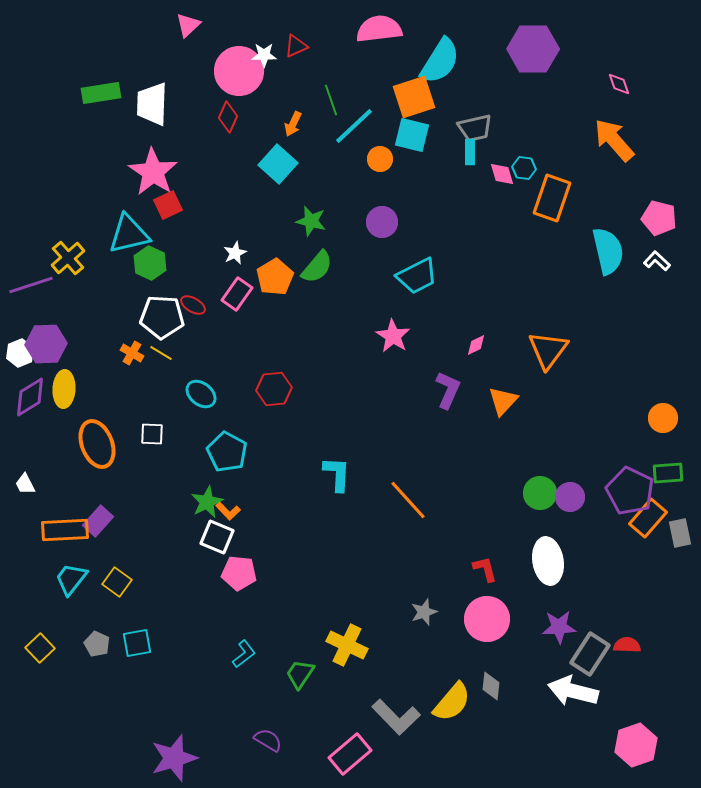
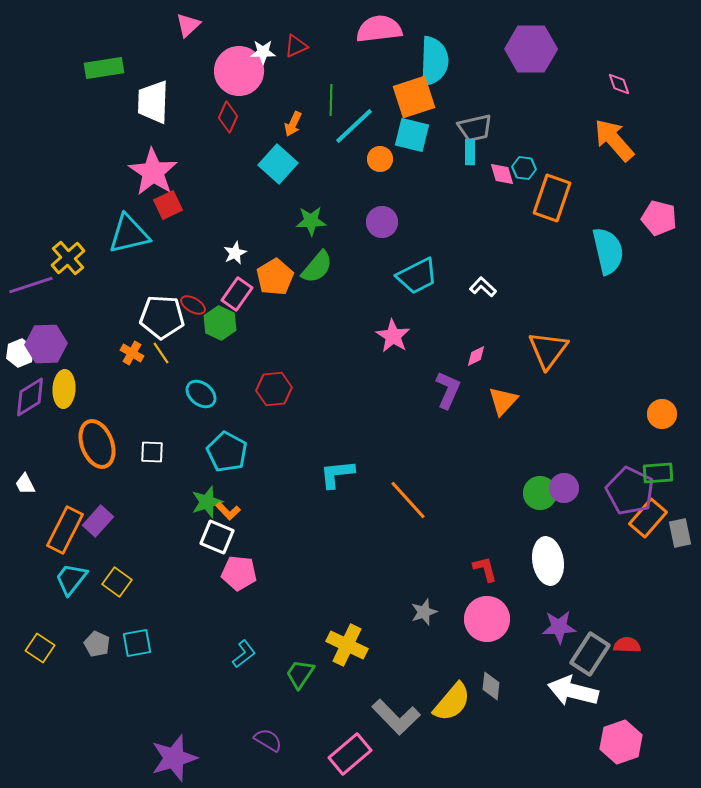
purple hexagon at (533, 49): moved 2 px left
white star at (264, 55): moved 1 px left, 3 px up
cyan semicircle at (440, 61): moved 6 px left; rotated 30 degrees counterclockwise
green rectangle at (101, 93): moved 3 px right, 25 px up
green line at (331, 100): rotated 20 degrees clockwise
white trapezoid at (152, 104): moved 1 px right, 2 px up
green star at (311, 221): rotated 16 degrees counterclockwise
white L-shape at (657, 261): moved 174 px left, 26 px down
green hexagon at (150, 263): moved 70 px right, 60 px down
pink diamond at (476, 345): moved 11 px down
yellow line at (161, 353): rotated 25 degrees clockwise
orange circle at (663, 418): moved 1 px left, 4 px up
white square at (152, 434): moved 18 px down
green rectangle at (668, 473): moved 10 px left
cyan L-shape at (337, 474): rotated 99 degrees counterclockwise
purple circle at (570, 497): moved 6 px left, 9 px up
green star at (207, 502): rotated 8 degrees clockwise
orange rectangle at (65, 530): rotated 60 degrees counterclockwise
yellow square at (40, 648): rotated 12 degrees counterclockwise
pink hexagon at (636, 745): moved 15 px left, 3 px up
